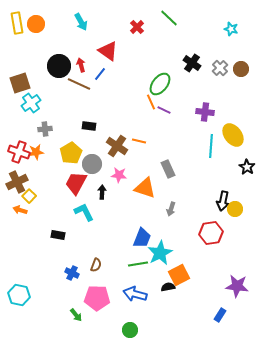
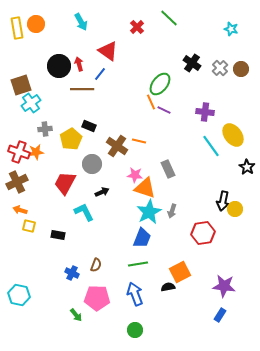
yellow rectangle at (17, 23): moved 5 px down
red arrow at (81, 65): moved 2 px left, 1 px up
brown square at (20, 83): moved 1 px right, 2 px down
brown line at (79, 84): moved 3 px right, 5 px down; rotated 25 degrees counterclockwise
black rectangle at (89, 126): rotated 16 degrees clockwise
cyan line at (211, 146): rotated 40 degrees counterclockwise
yellow pentagon at (71, 153): moved 14 px up
pink star at (119, 175): moved 16 px right
red trapezoid at (76, 183): moved 11 px left
black arrow at (102, 192): rotated 64 degrees clockwise
yellow square at (29, 196): moved 30 px down; rotated 32 degrees counterclockwise
gray arrow at (171, 209): moved 1 px right, 2 px down
red hexagon at (211, 233): moved 8 px left
cyan star at (160, 253): moved 11 px left, 41 px up
orange square at (179, 275): moved 1 px right, 3 px up
purple star at (237, 286): moved 13 px left
blue arrow at (135, 294): rotated 55 degrees clockwise
green circle at (130, 330): moved 5 px right
